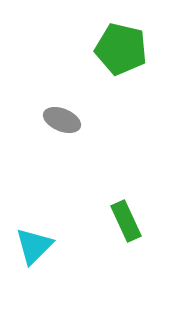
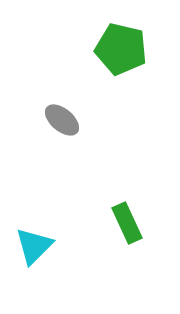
gray ellipse: rotated 18 degrees clockwise
green rectangle: moved 1 px right, 2 px down
